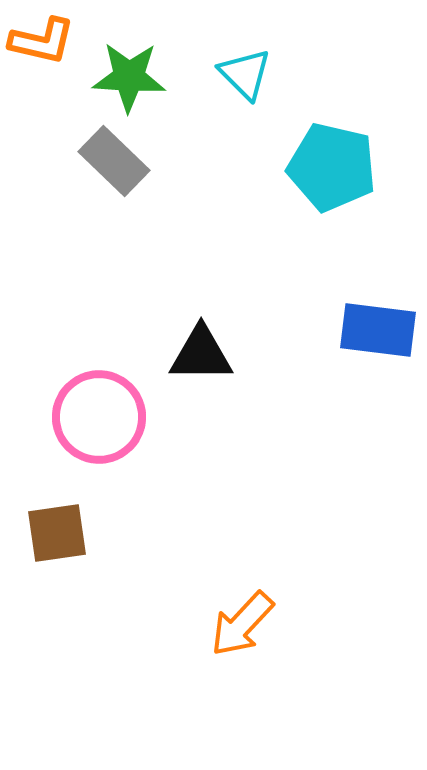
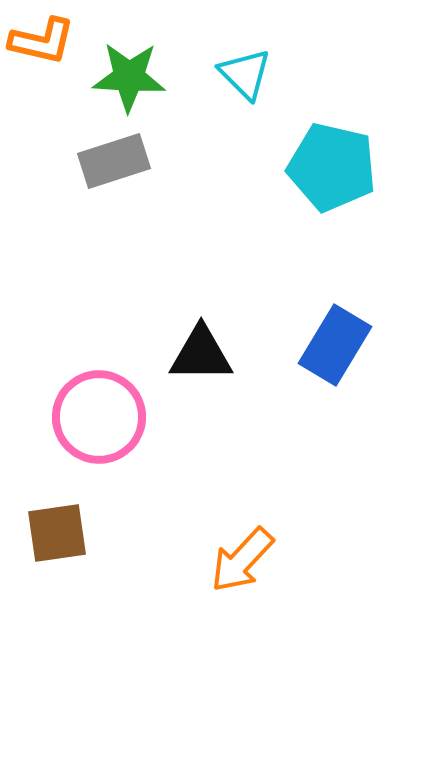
gray rectangle: rotated 62 degrees counterclockwise
blue rectangle: moved 43 px left, 15 px down; rotated 66 degrees counterclockwise
orange arrow: moved 64 px up
